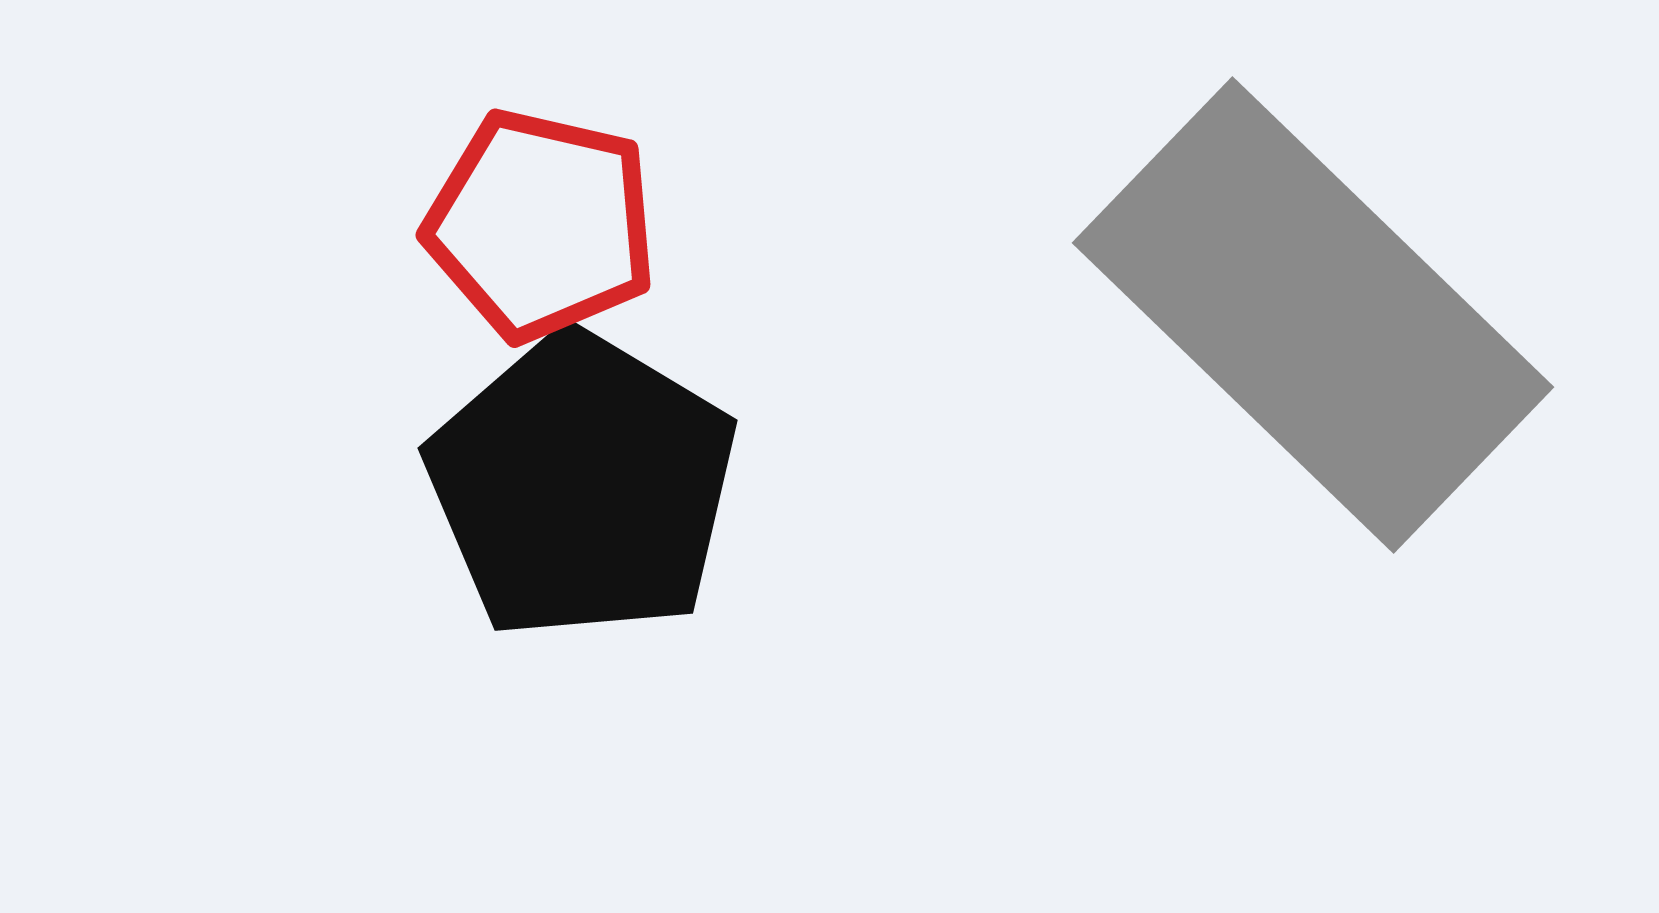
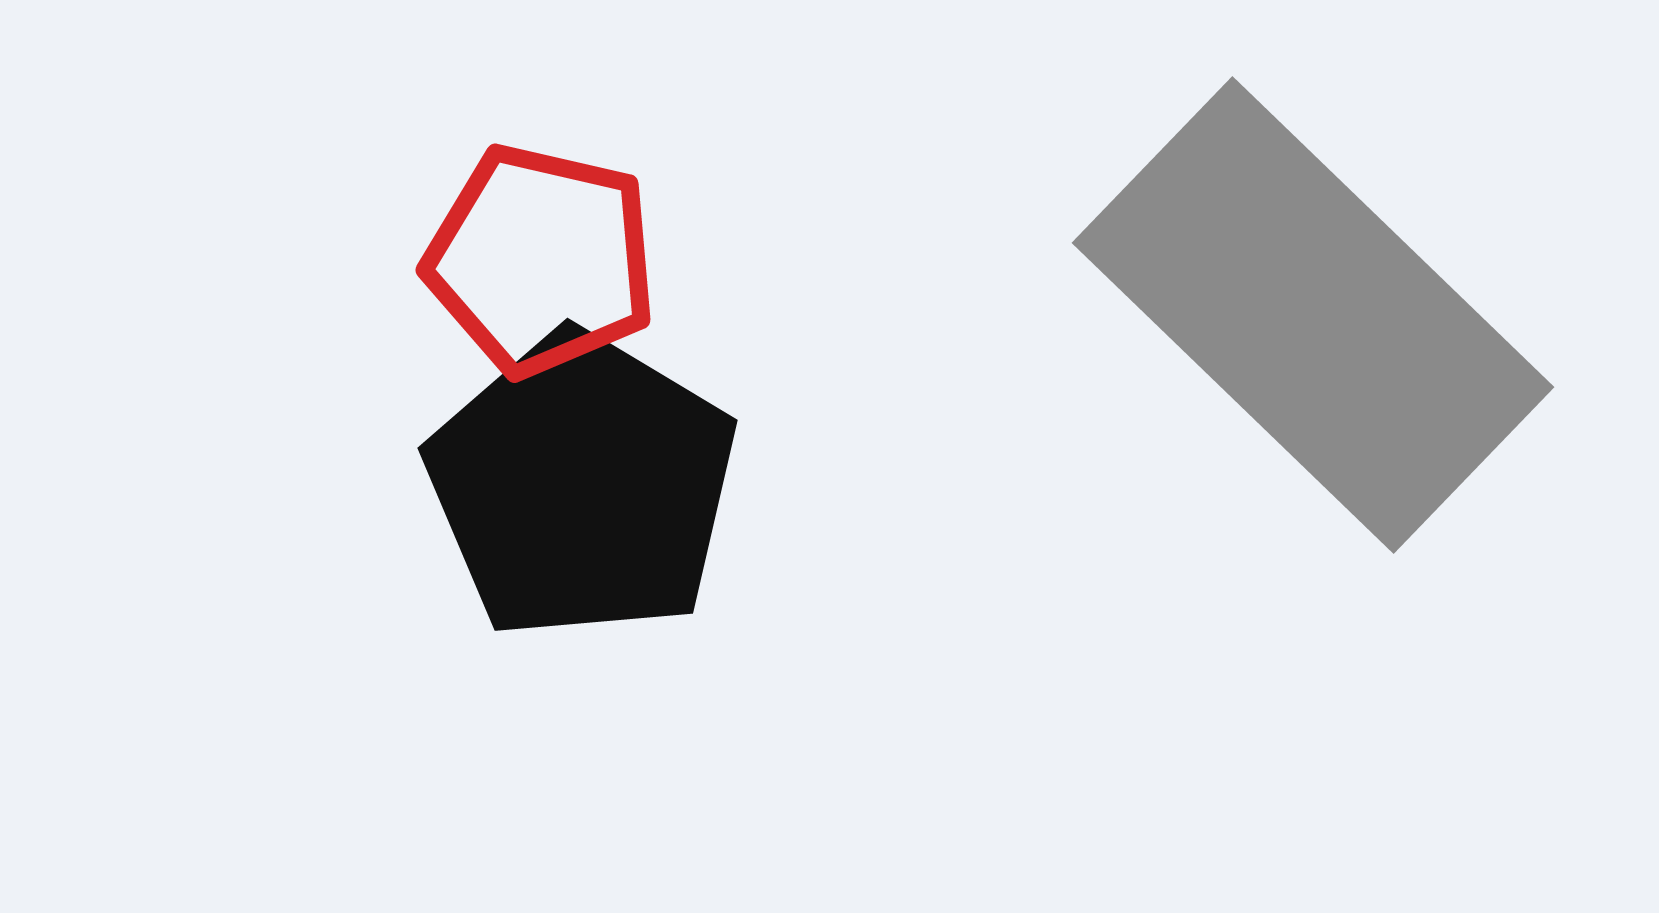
red pentagon: moved 35 px down
